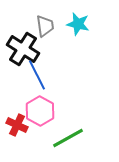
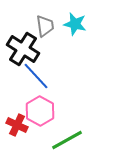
cyan star: moved 3 px left
blue line: moved 1 px left, 1 px down; rotated 16 degrees counterclockwise
green line: moved 1 px left, 2 px down
